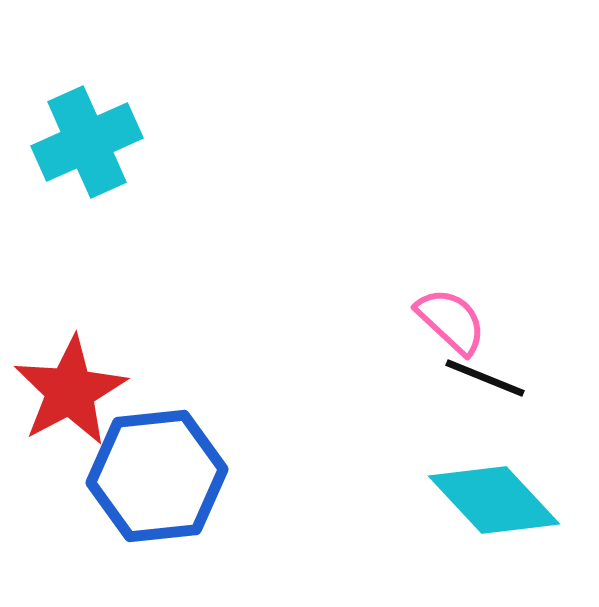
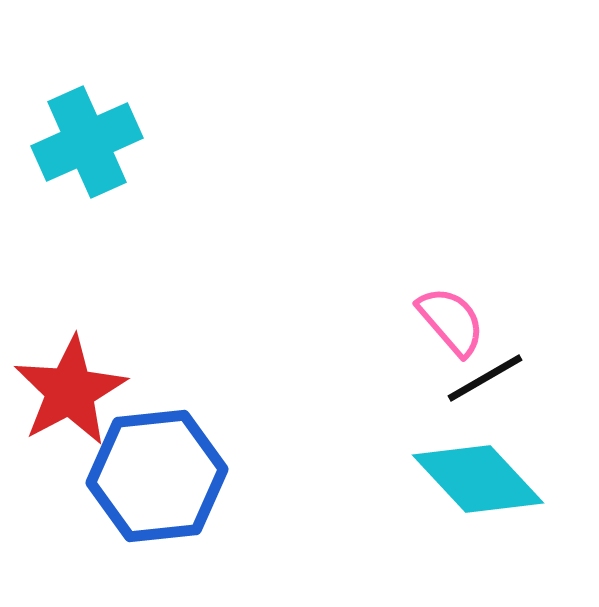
pink semicircle: rotated 6 degrees clockwise
black line: rotated 52 degrees counterclockwise
cyan diamond: moved 16 px left, 21 px up
